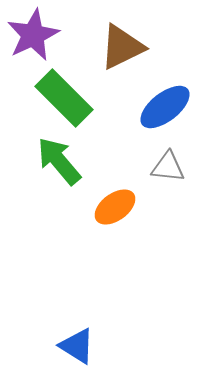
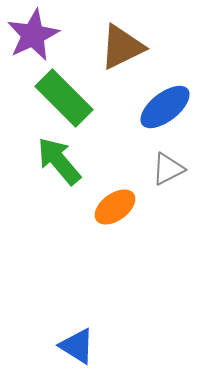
gray triangle: moved 2 px down; rotated 33 degrees counterclockwise
